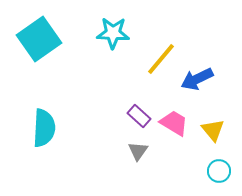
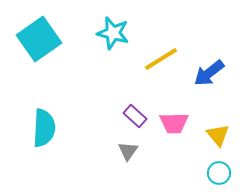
cyan star: rotated 12 degrees clockwise
yellow line: rotated 18 degrees clockwise
blue arrow: moved 12 px right, 6 px up; rotated 12 degrees counterclockwise
purple rectangle: moved 4 px left
pink trapezoid: rotated 148 degrees clockwise
yellow triangle: moved 5 px right, 5 px down
gray triangle: moved 10 px left
cyan circle: moved 2 px down
